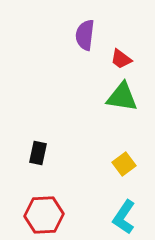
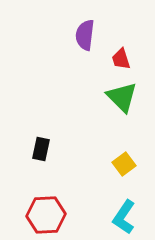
red trapezoid: rotated 35 degrees clockwise
green triangle: rotated 36 degrees clockwise
black rectangle: moved 3 px right, 4 px up
red hexagon: moved 2 px right
